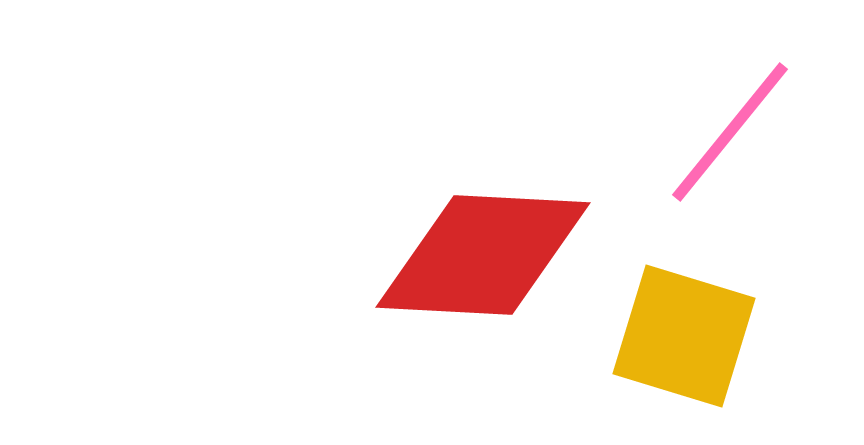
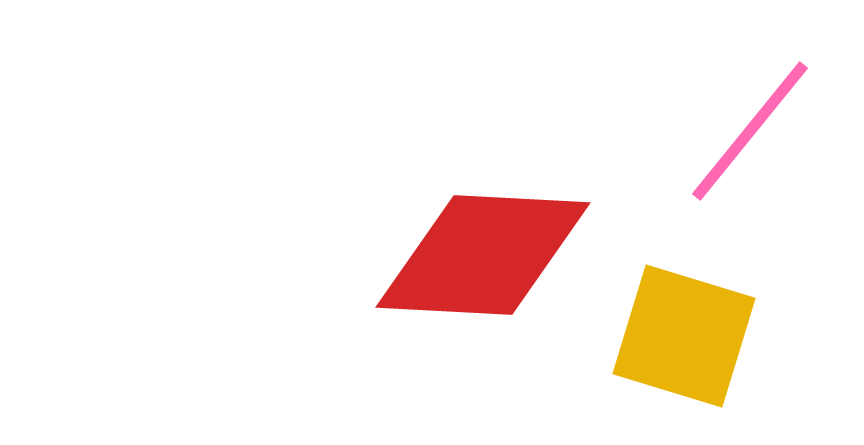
pink line: moved 20 px right, 1 px up
